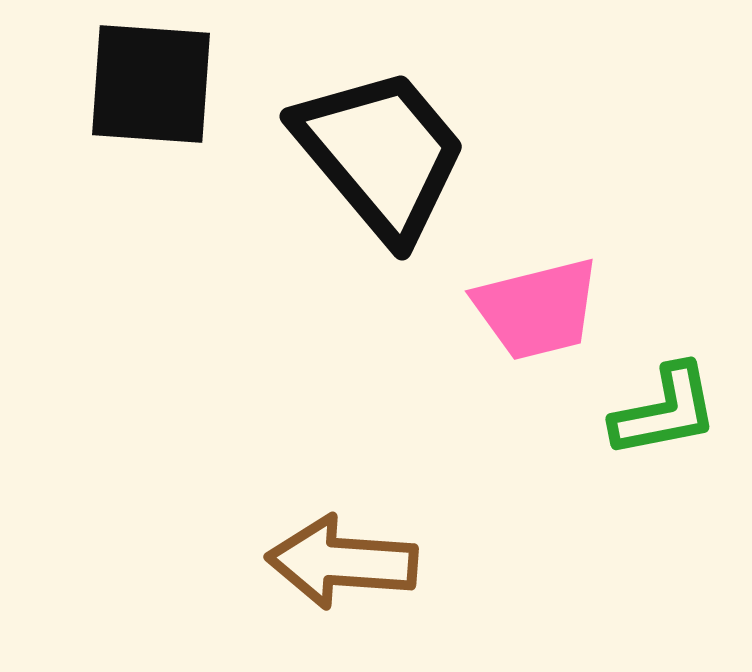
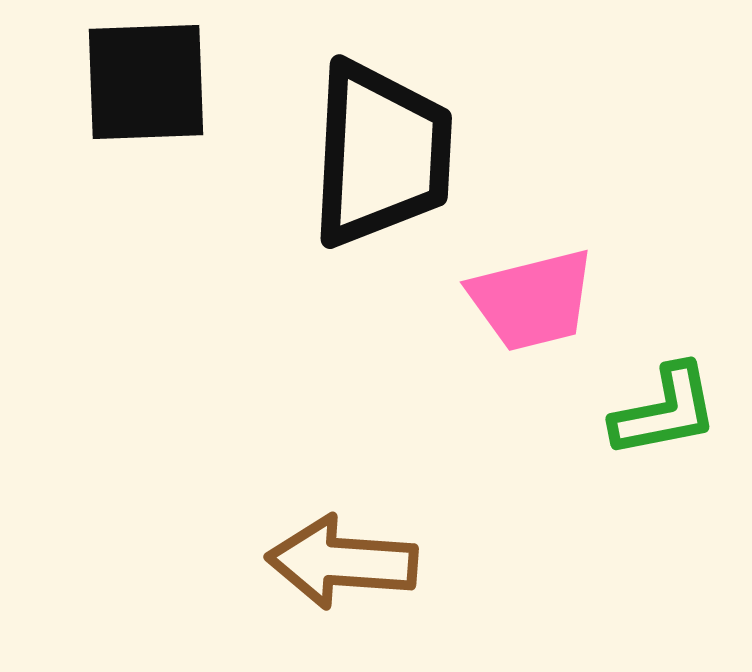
black square: moved 5 px left, 2 px up; rotated 6 degrees counterclockwise
black trapezoid: rotated 43 degrees clockwise
pink trapezoid: moved 5 px left, 9 px up
